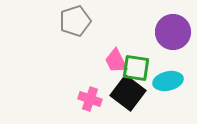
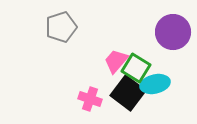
gray pentagon: moved 14 px left, 6 px down
pink trapezoid: rotated 68 degrees clockwise
green square: rotated 24 degrees clockwise
cyan ellipse: moved 13 px left, 3 px down
